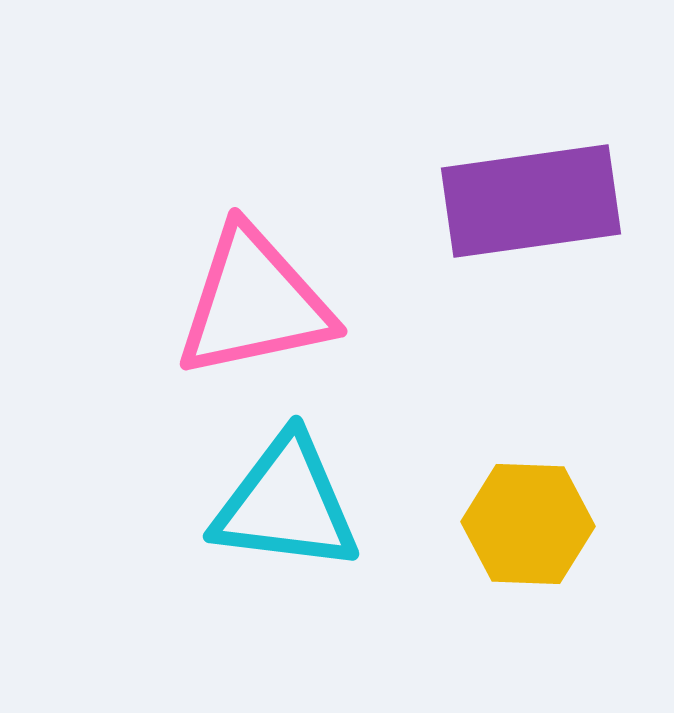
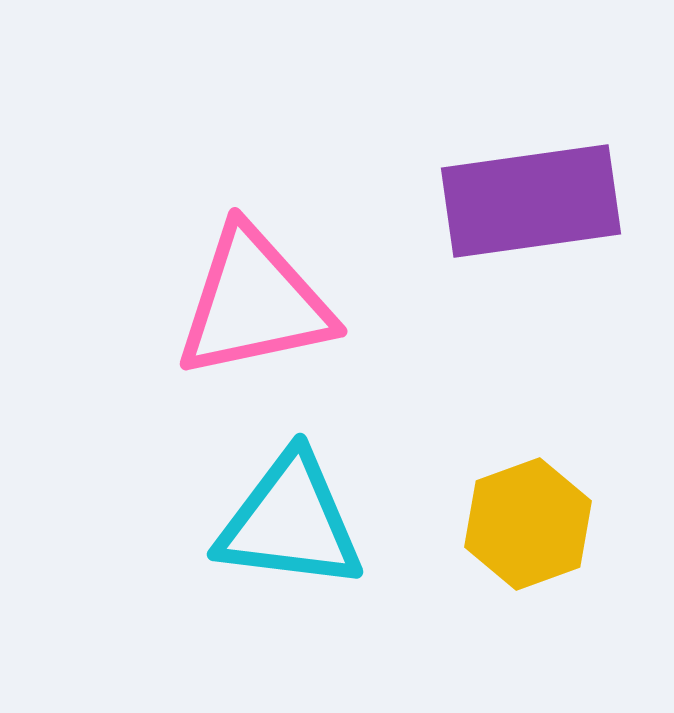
cyan triangle: moved 4 px right, 18 px down
yellow hexagon: rotated 22 degrees counterclockwise
